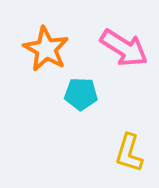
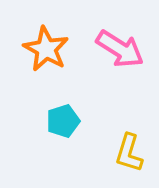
pink arrow: moved 4 px left, 1 px down
cyan pentagon: moved 18 px left, 27 px down; rotated 20 degrees counterclockwise
